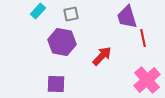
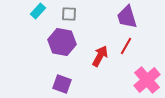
gray square: moved 2 px left; rotated 14 degrees clockwise
red line: moved 17 px left, 8 px down; rotated 42 degrees clockwise
red arrow: moved 2 px left; rotated 15 degrees counterclockwise
purple square: moved 6 px right; rotated 18 degrees clockwise
